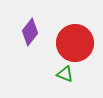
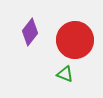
red circle: moved 3 px up
